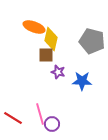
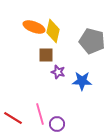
yellow diamond: moved 2 px right, 8 px up
purple circle: moved 5 px right
